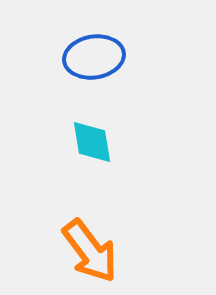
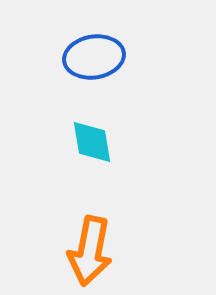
orange arrow: rotated 48 degrees clockwise
